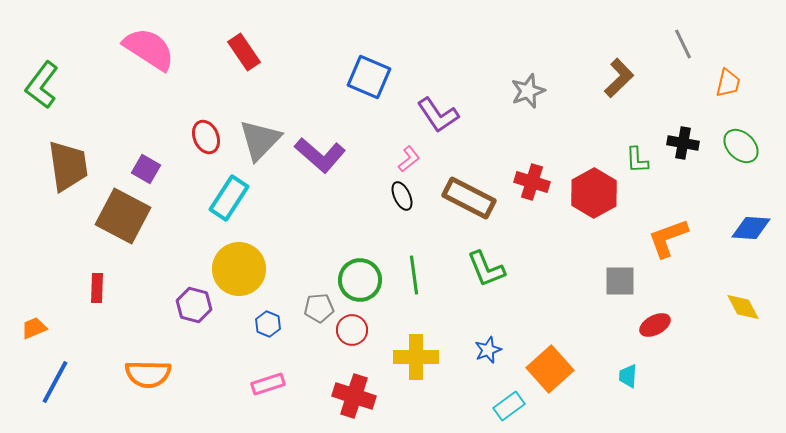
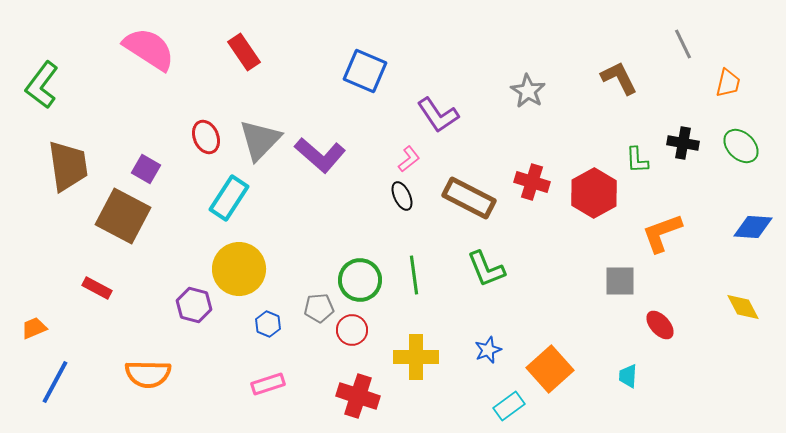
blue square at (369, 77): moved 4 px left, 6 px up
brown L-shape at (619, 78): rotated 72 degrees counterclockwise
gray star at (528, 91): rotated 20 degrees counterclockwise
blue diamond at (751, 228): moved 2 px right, 1 px up
orange L-shape at (668, 238): moved 6 px left, 5 px up
red rectangle at (97, 288): rotated 64 degrees counterclockwise
red ellipse at (655, 325): moved 5 px right; rotated 76 degrees clockwise
red cross at (354, 396): moved 4 px right
